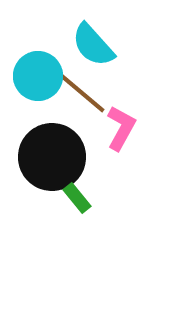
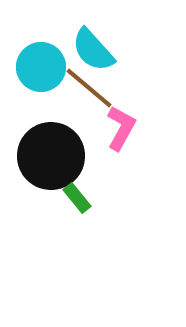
cyan semicircle: moved 5 px down
cyan circle: moved 3 px right, 9 px up
brown line: moved 7 px right, 5 px up
black circle: moved 1 px left, 1 px up
